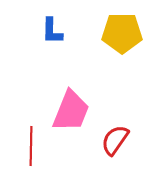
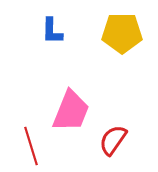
red semicircle: moved 2 px left
red line: rotated 18 degrees counterclockwise
